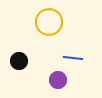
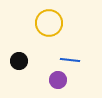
yellow circle: moved 1 px down
blue line: moved 3 px left, 2 px down
